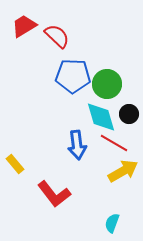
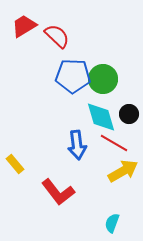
green circle: moved 4 px left, 5 px up
red L-shape: moved 4 px right, 2 px up
